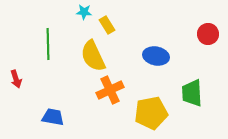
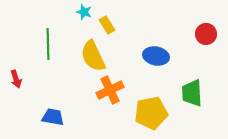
cyan star: rotated 14 degrees clockwise
red circle: moved 2 px left
